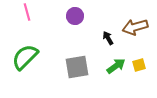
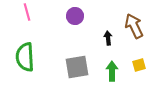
brown arrow: moved 1 px left, 1 px up; rotated 80 degrees clockwise
black arrow: rotated 24 degrees clockwise
green semicircle: rotated 48 degrees counterclockwise
green arrow: moved 4 px left, 5 px down; rotated 54 degrees counterclockwise
